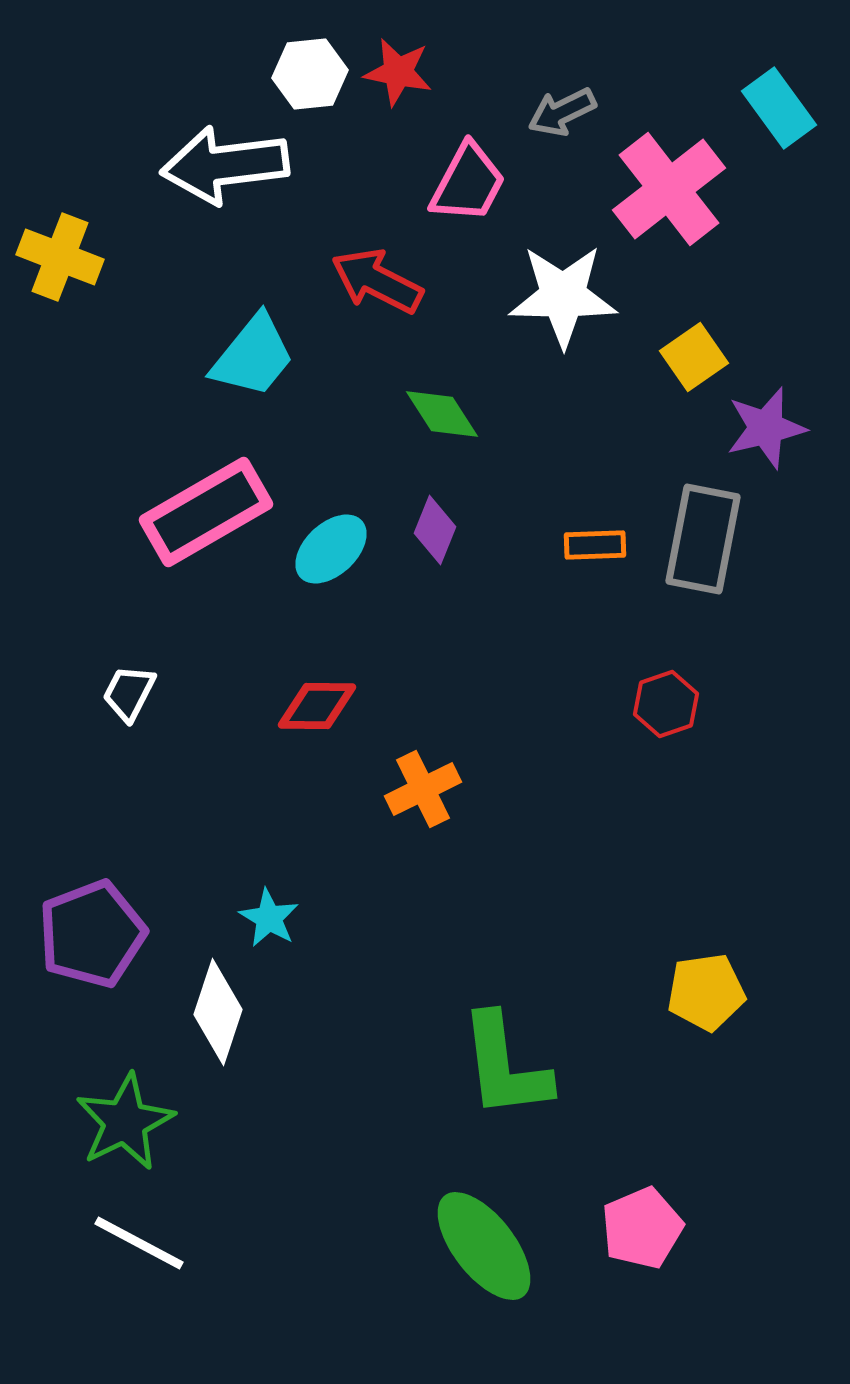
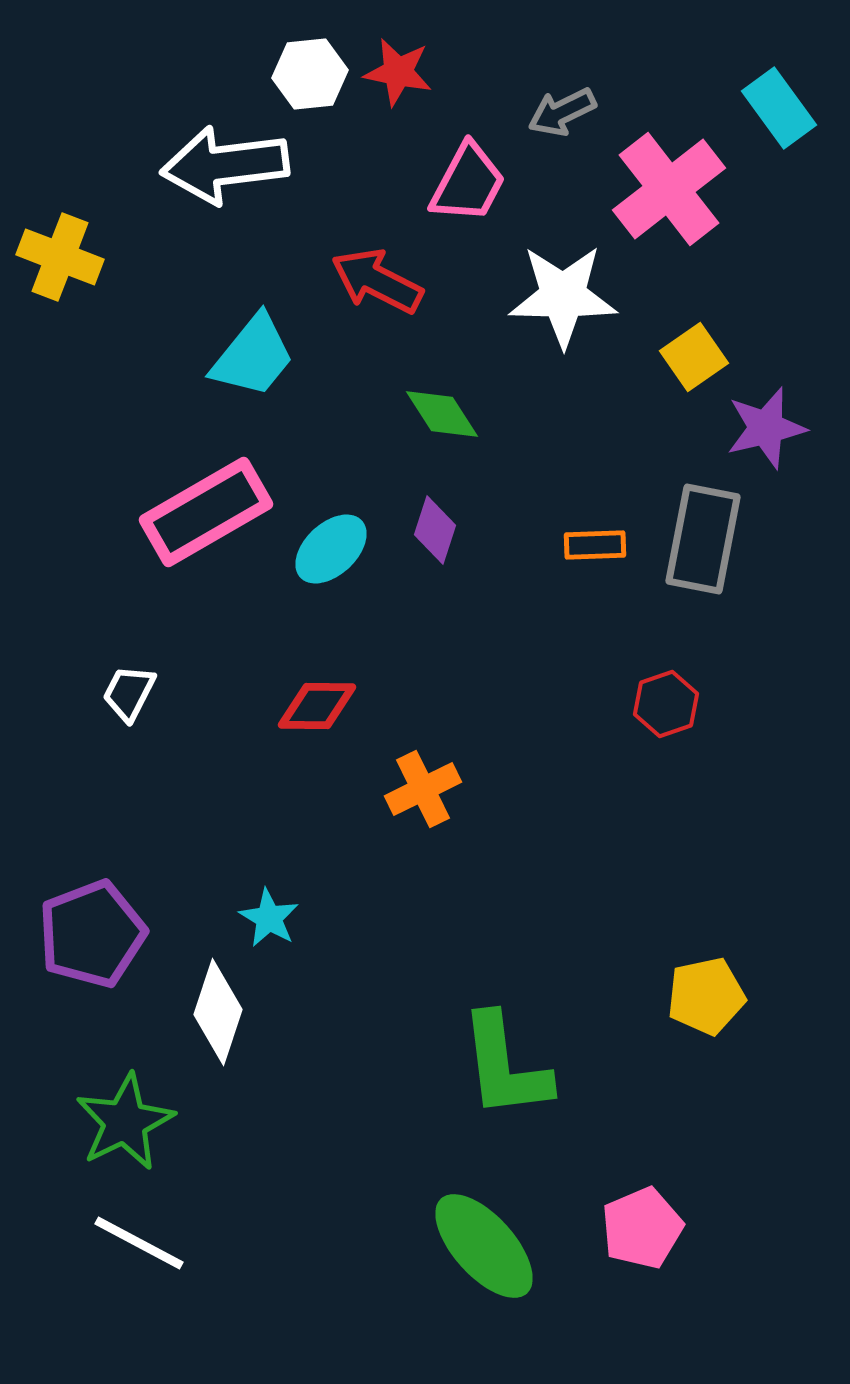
purple diamond: rotated 4 degrees counterclockwise
yellow pentagon: moved 4 px down; rotated 4 degrees counterclockwise
green ellipse: rotated 4 degrees counterclockwise
